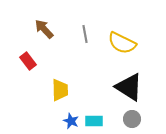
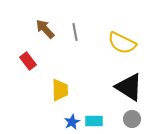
brown arrow: moved 1 px right
gray line: moved 10 px left, 2 px up
blue star: moved 1 px right, 1 px down; rotated 21 degrees clockwise
